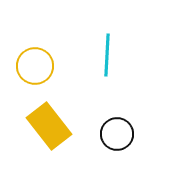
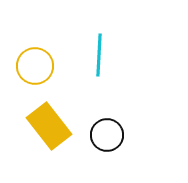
cyan line: moved 8 px left
black circle: moved 10 px left, 1 px down
